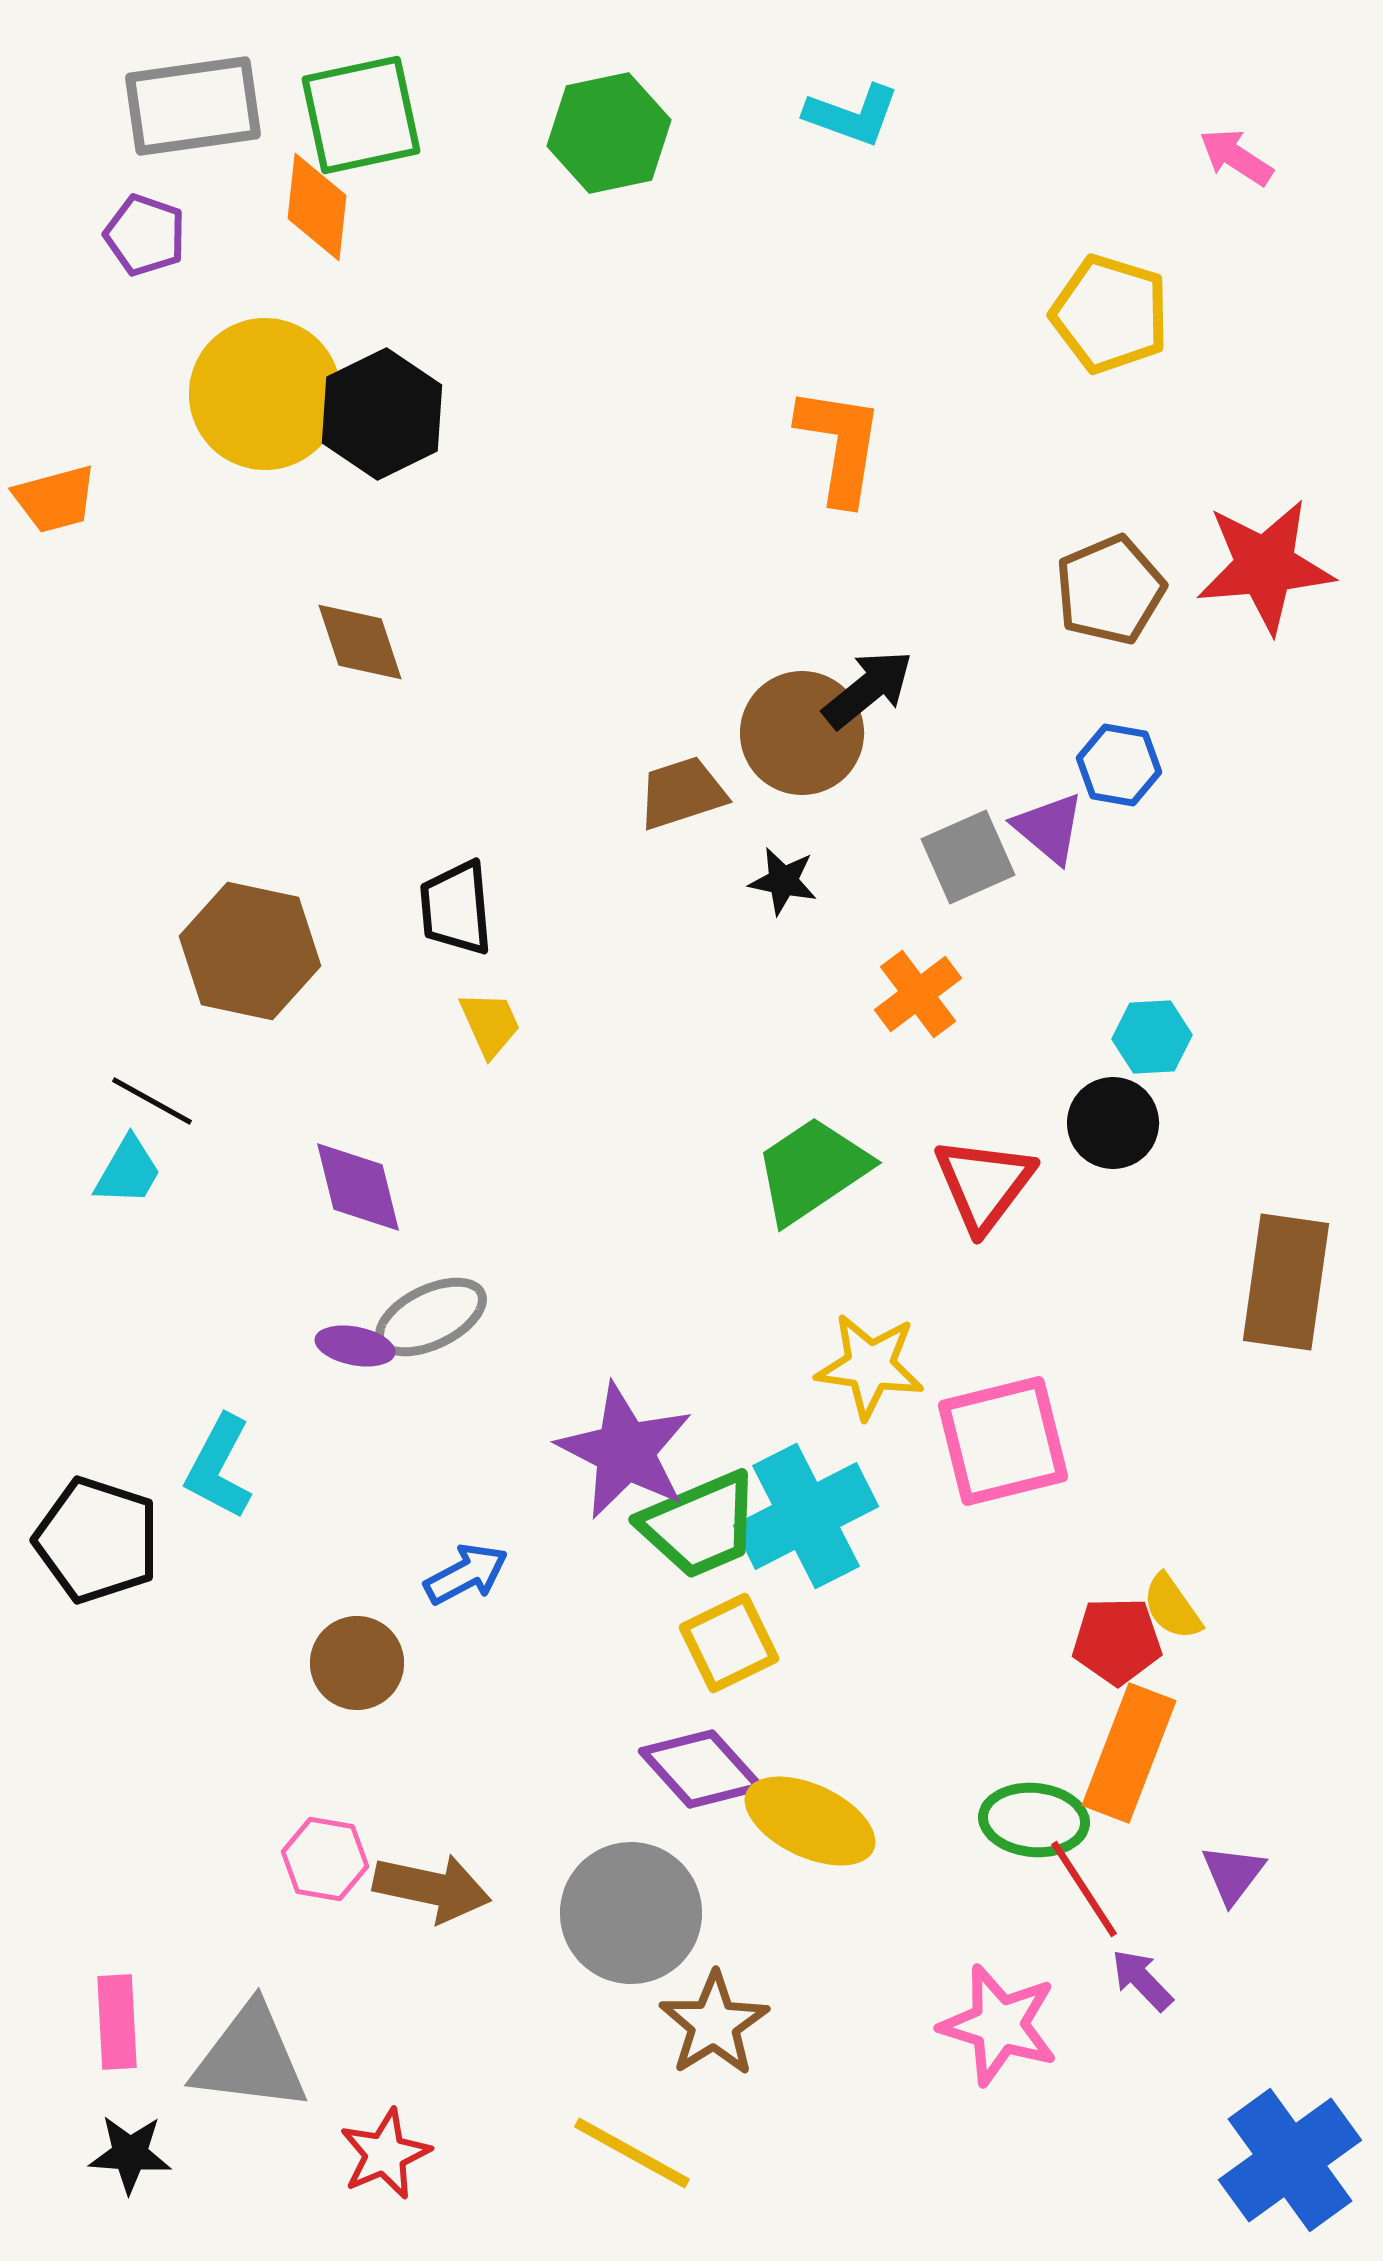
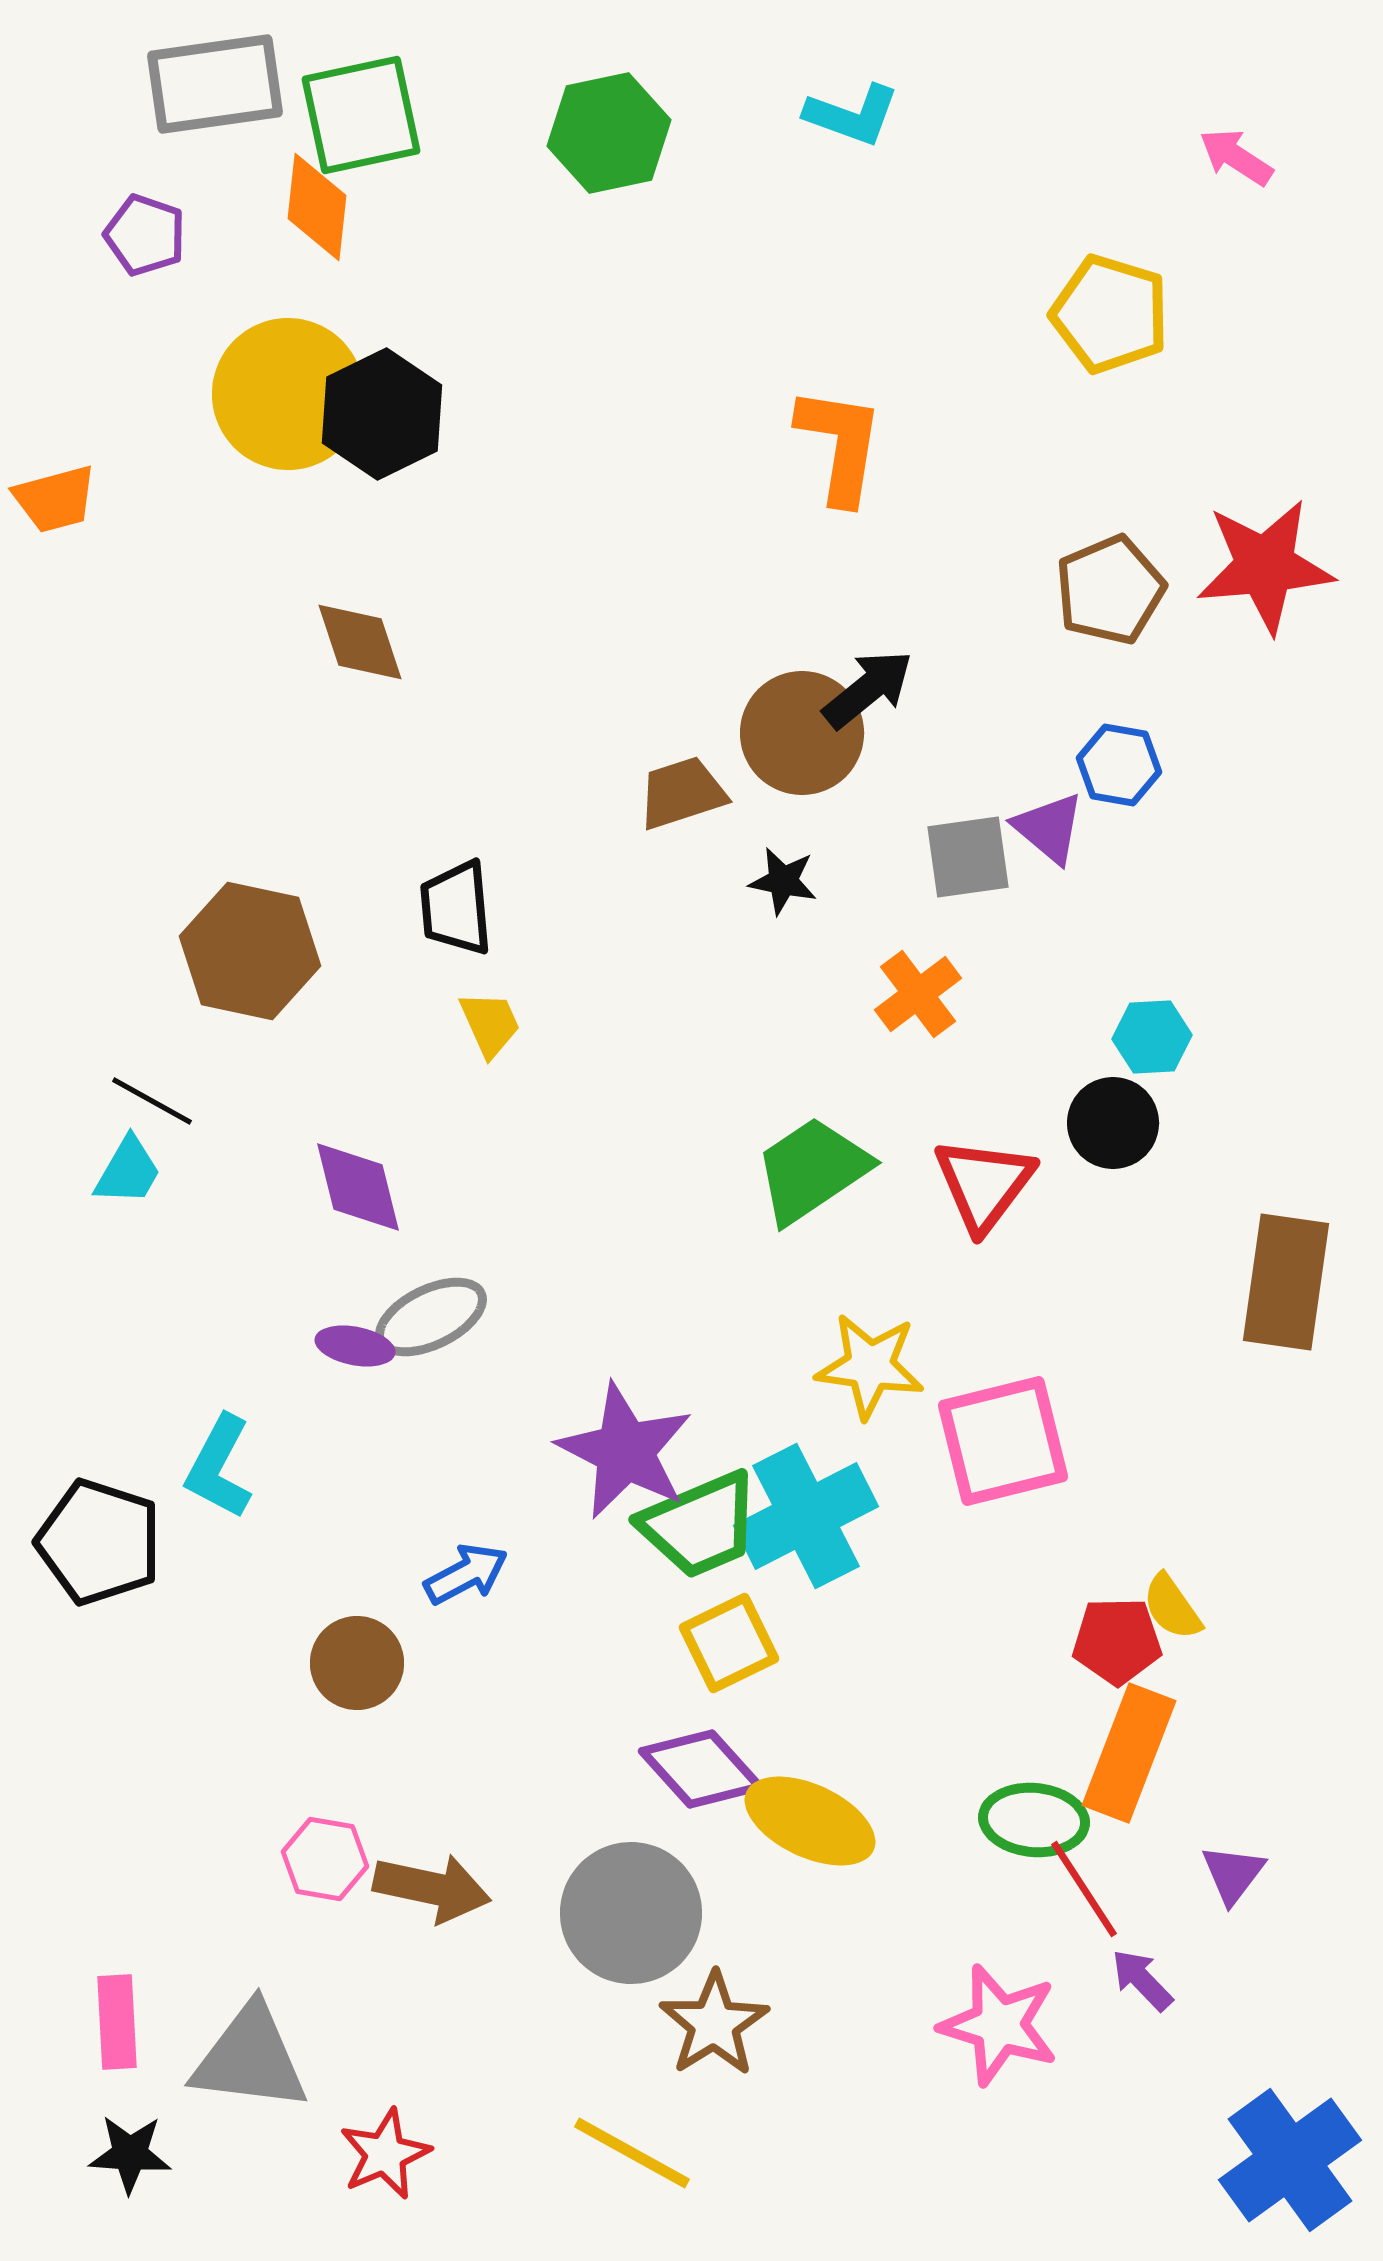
gray rectangle at (193, 106): moved 22 px right, 22 px up
yellow circle at (265, 394): moved 23 px right
gray square at (968, 857): rotated 16 degrees clockwise
black pentagon at (97, 1540): moved 2 px right, 2 px down
